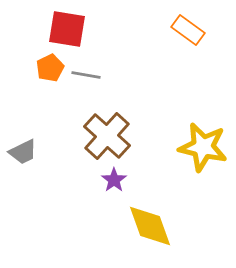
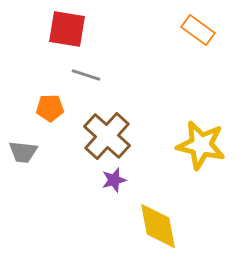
orange rectangle: moved 10 px right
orange pentagon: moved 40 px down; rotated 24 degrees clockwise
gray line: rotated 8 degrees clockwise
yellow star: moved 2 px left, 2 px up
gray trapezoid: rotated 32 degrees clockwise
purple star: rotated 20 degrees clockwise
yellow diamond: moved 8 px right; rotated 9 degrees clockwise
